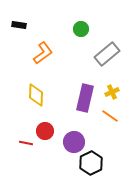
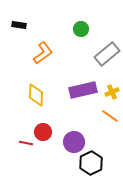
purple rectangle: moved 2 px left, 8 px up; rotated 64 degrees clockwise
red circle: moved 2 px left, 1 px down
